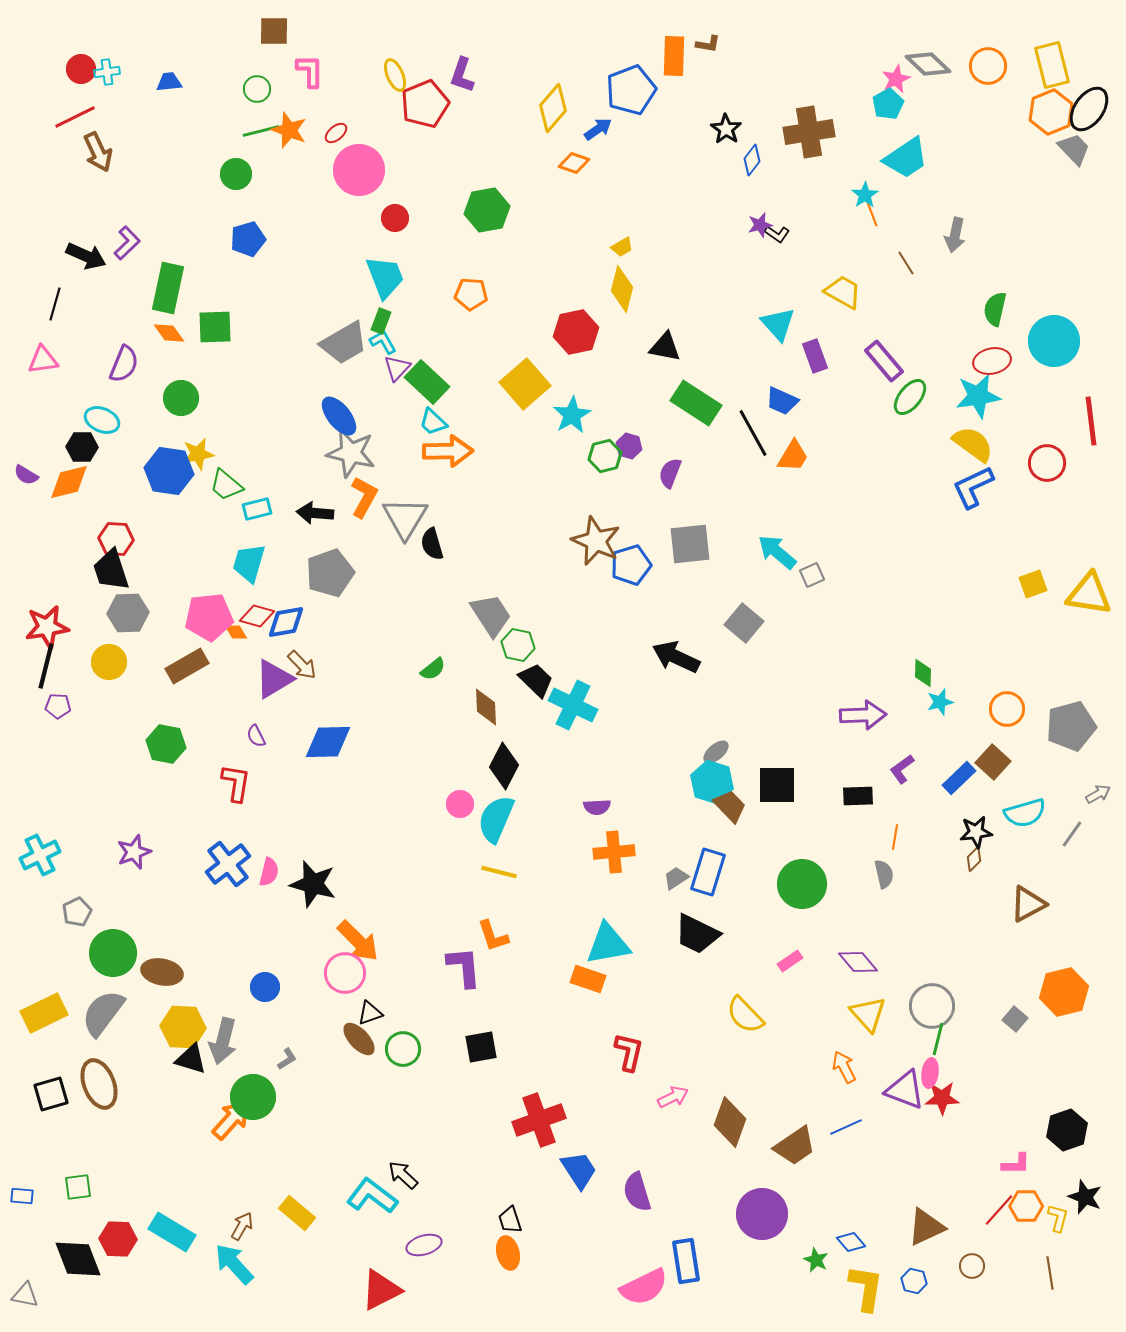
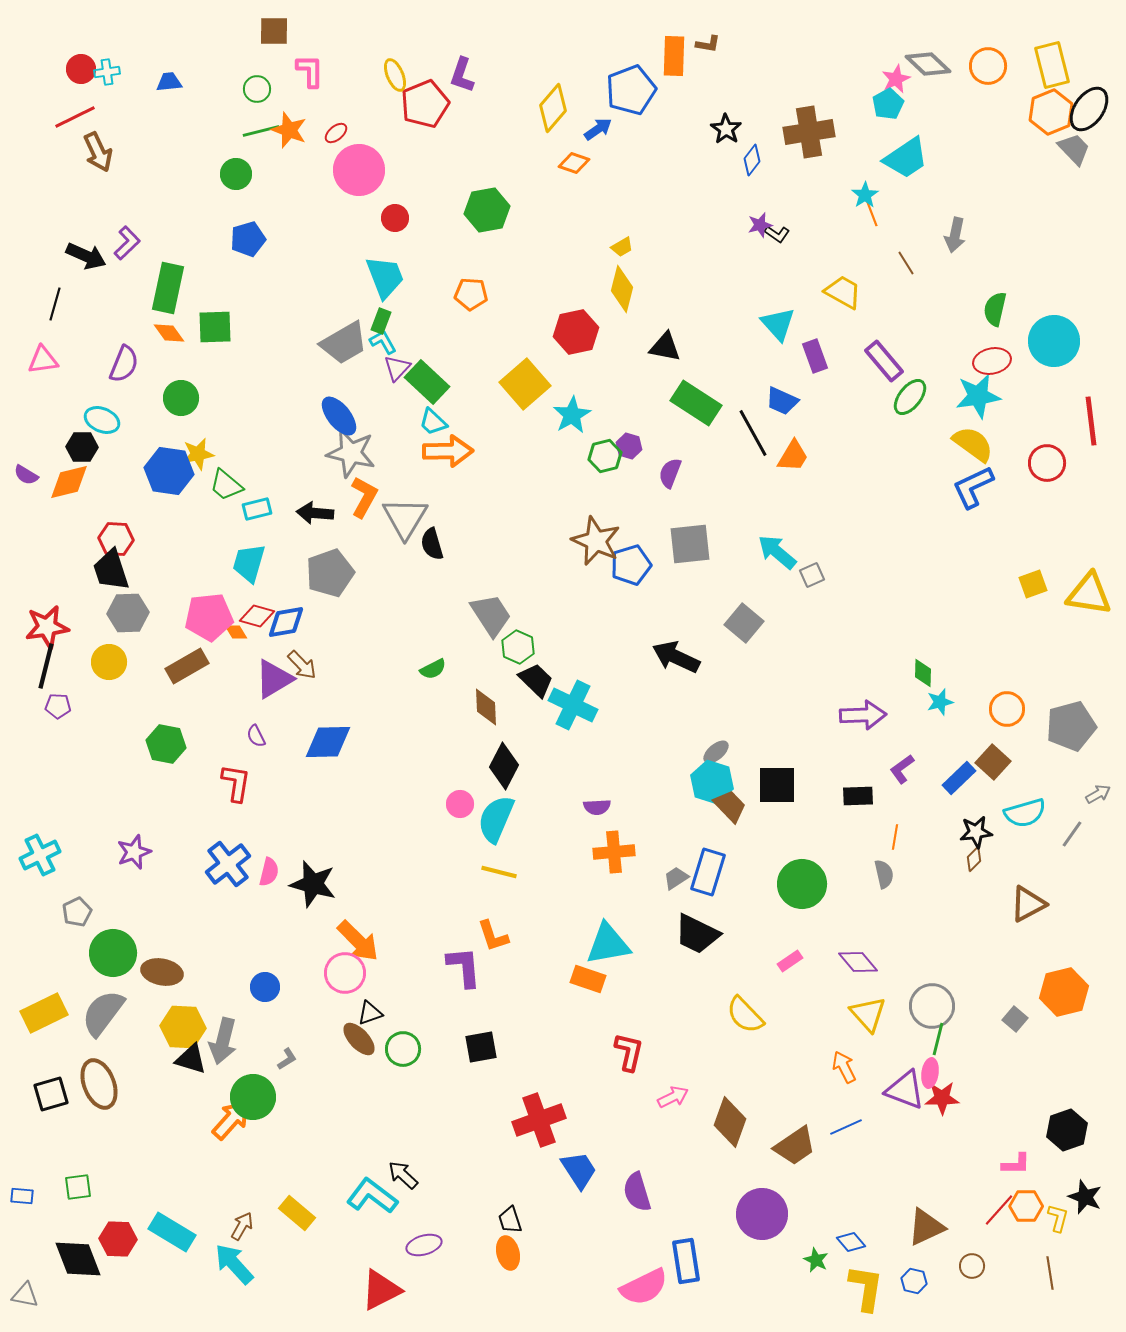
green hexagon at (518, 645): moved 2 px down; rotated 12 degrees clockwise
green semicircle at (433, 669): rotated 12 degrees clockwise
